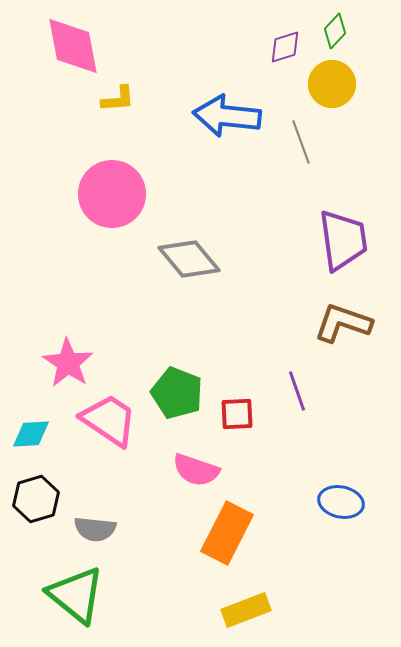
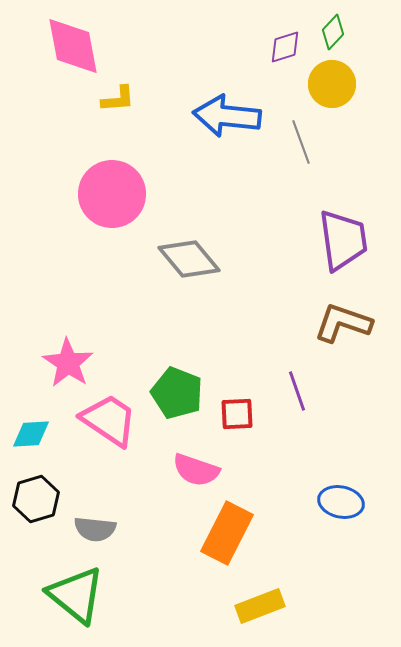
green diamond: moved 2 px left, 1 px down
yellow rectangle: moved 14 px right, 4 px up
